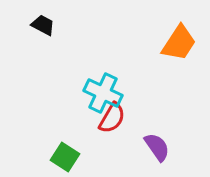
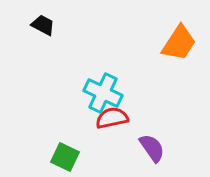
red semicircle: rotated 132 degrees counterclockwise
purple semicircle: moved 5 px left, 1 px down
green square: rotated 8 degrees counterclockwise
